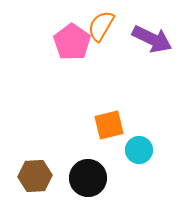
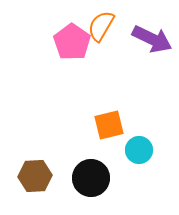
black circle: moved 3 px right
